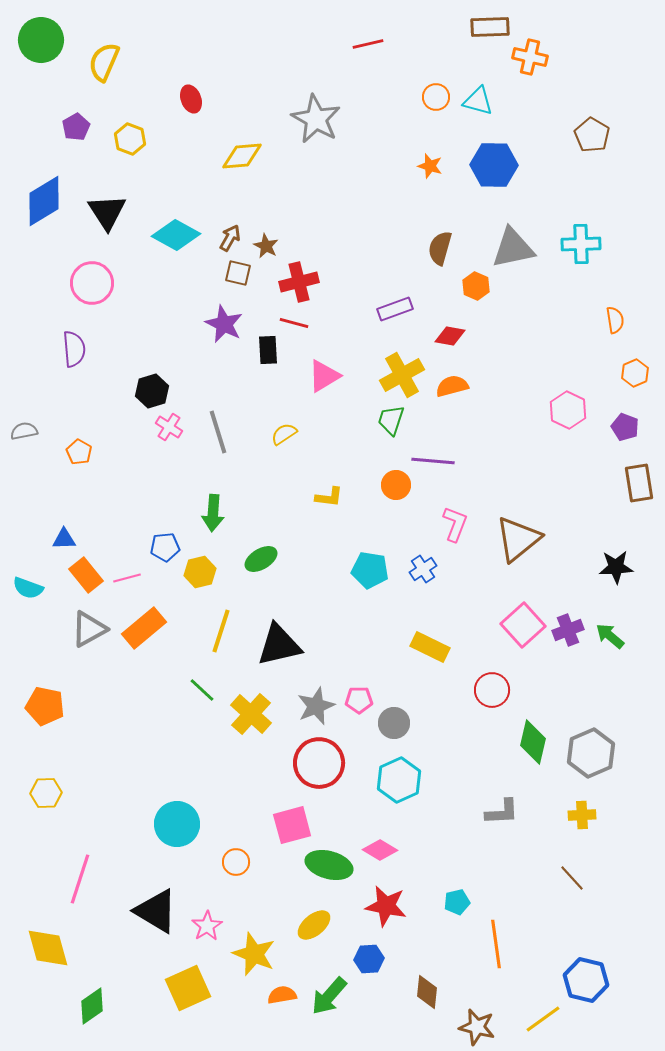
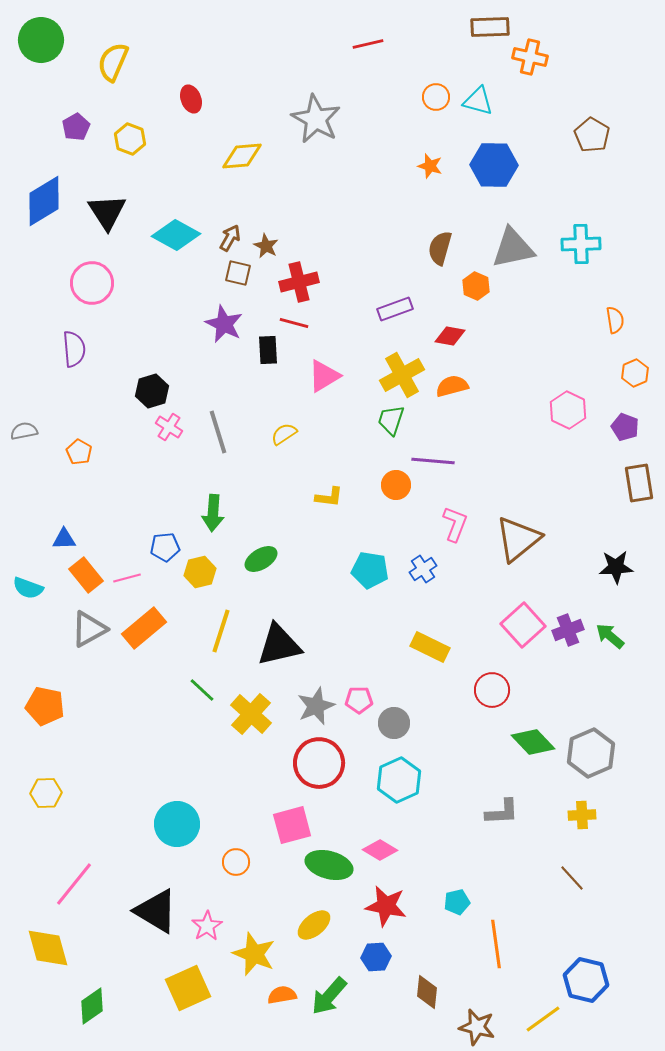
yellow semicircle at (104, 62): moved 9 px right
green diamond at (533, 742): rotated 57 degrees counterclockwise
pink line at (80, 879): moved 6 px left, 5 px down; rotated 21 degrees clockwise
blue hexagon at (369, 959): moved 7 px right, 2 px up
